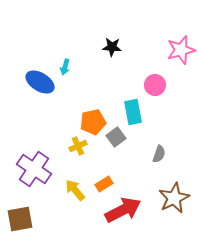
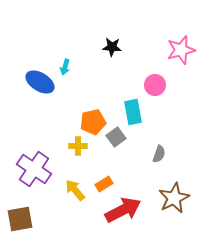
yellow cross: rotated 24 degrees clockwise
